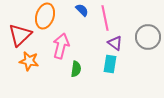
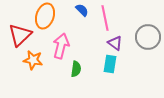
orange star: moved 4 px right, 1 px up
